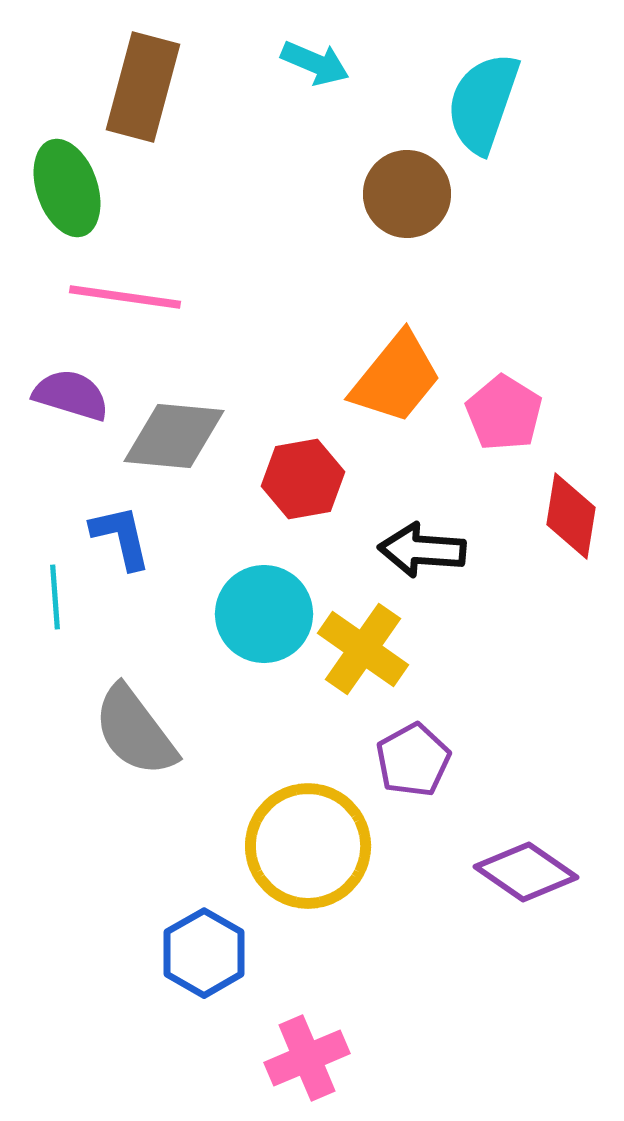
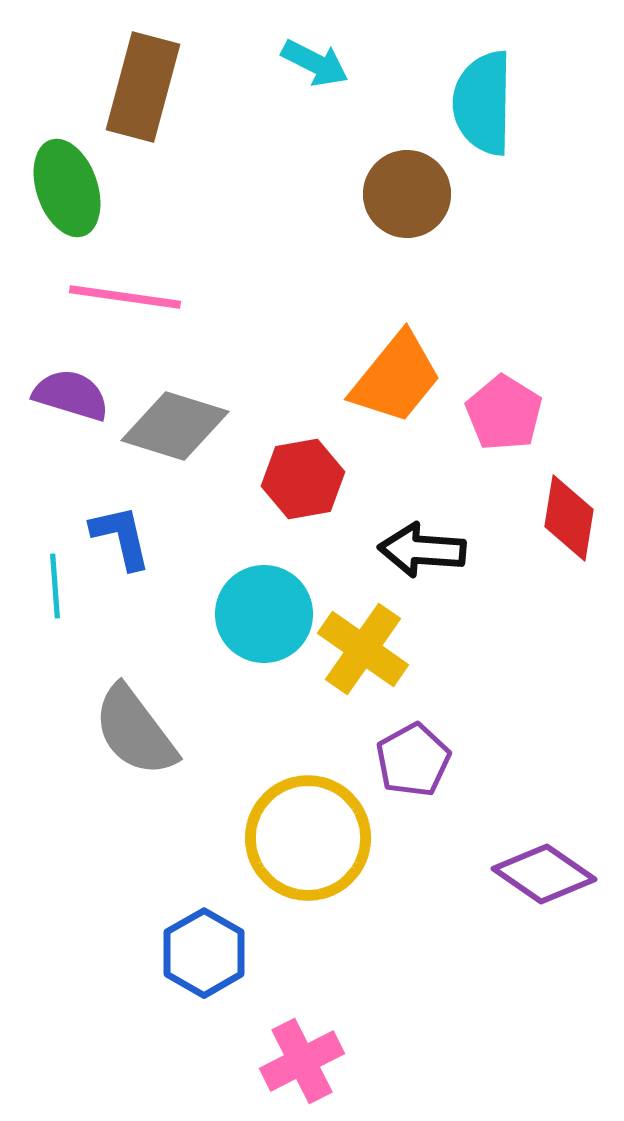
cyan arrow: rotated 4 degrees clockwise
cyan semicircle: rotated 18 degrees counterclockwise
gray diamond: moved 1 px right, 10 px up; rotated 12 degrees clockwise
red diamond: moved 2 px left, 2 px down
cyan line: moved 11 px up
yellow circle: moved 8 px up
purple diamond: moved 18 px right, 2 px down
pink cross: moved 5 px left, 3 px down; rotated 4 degrees counterclockwise
